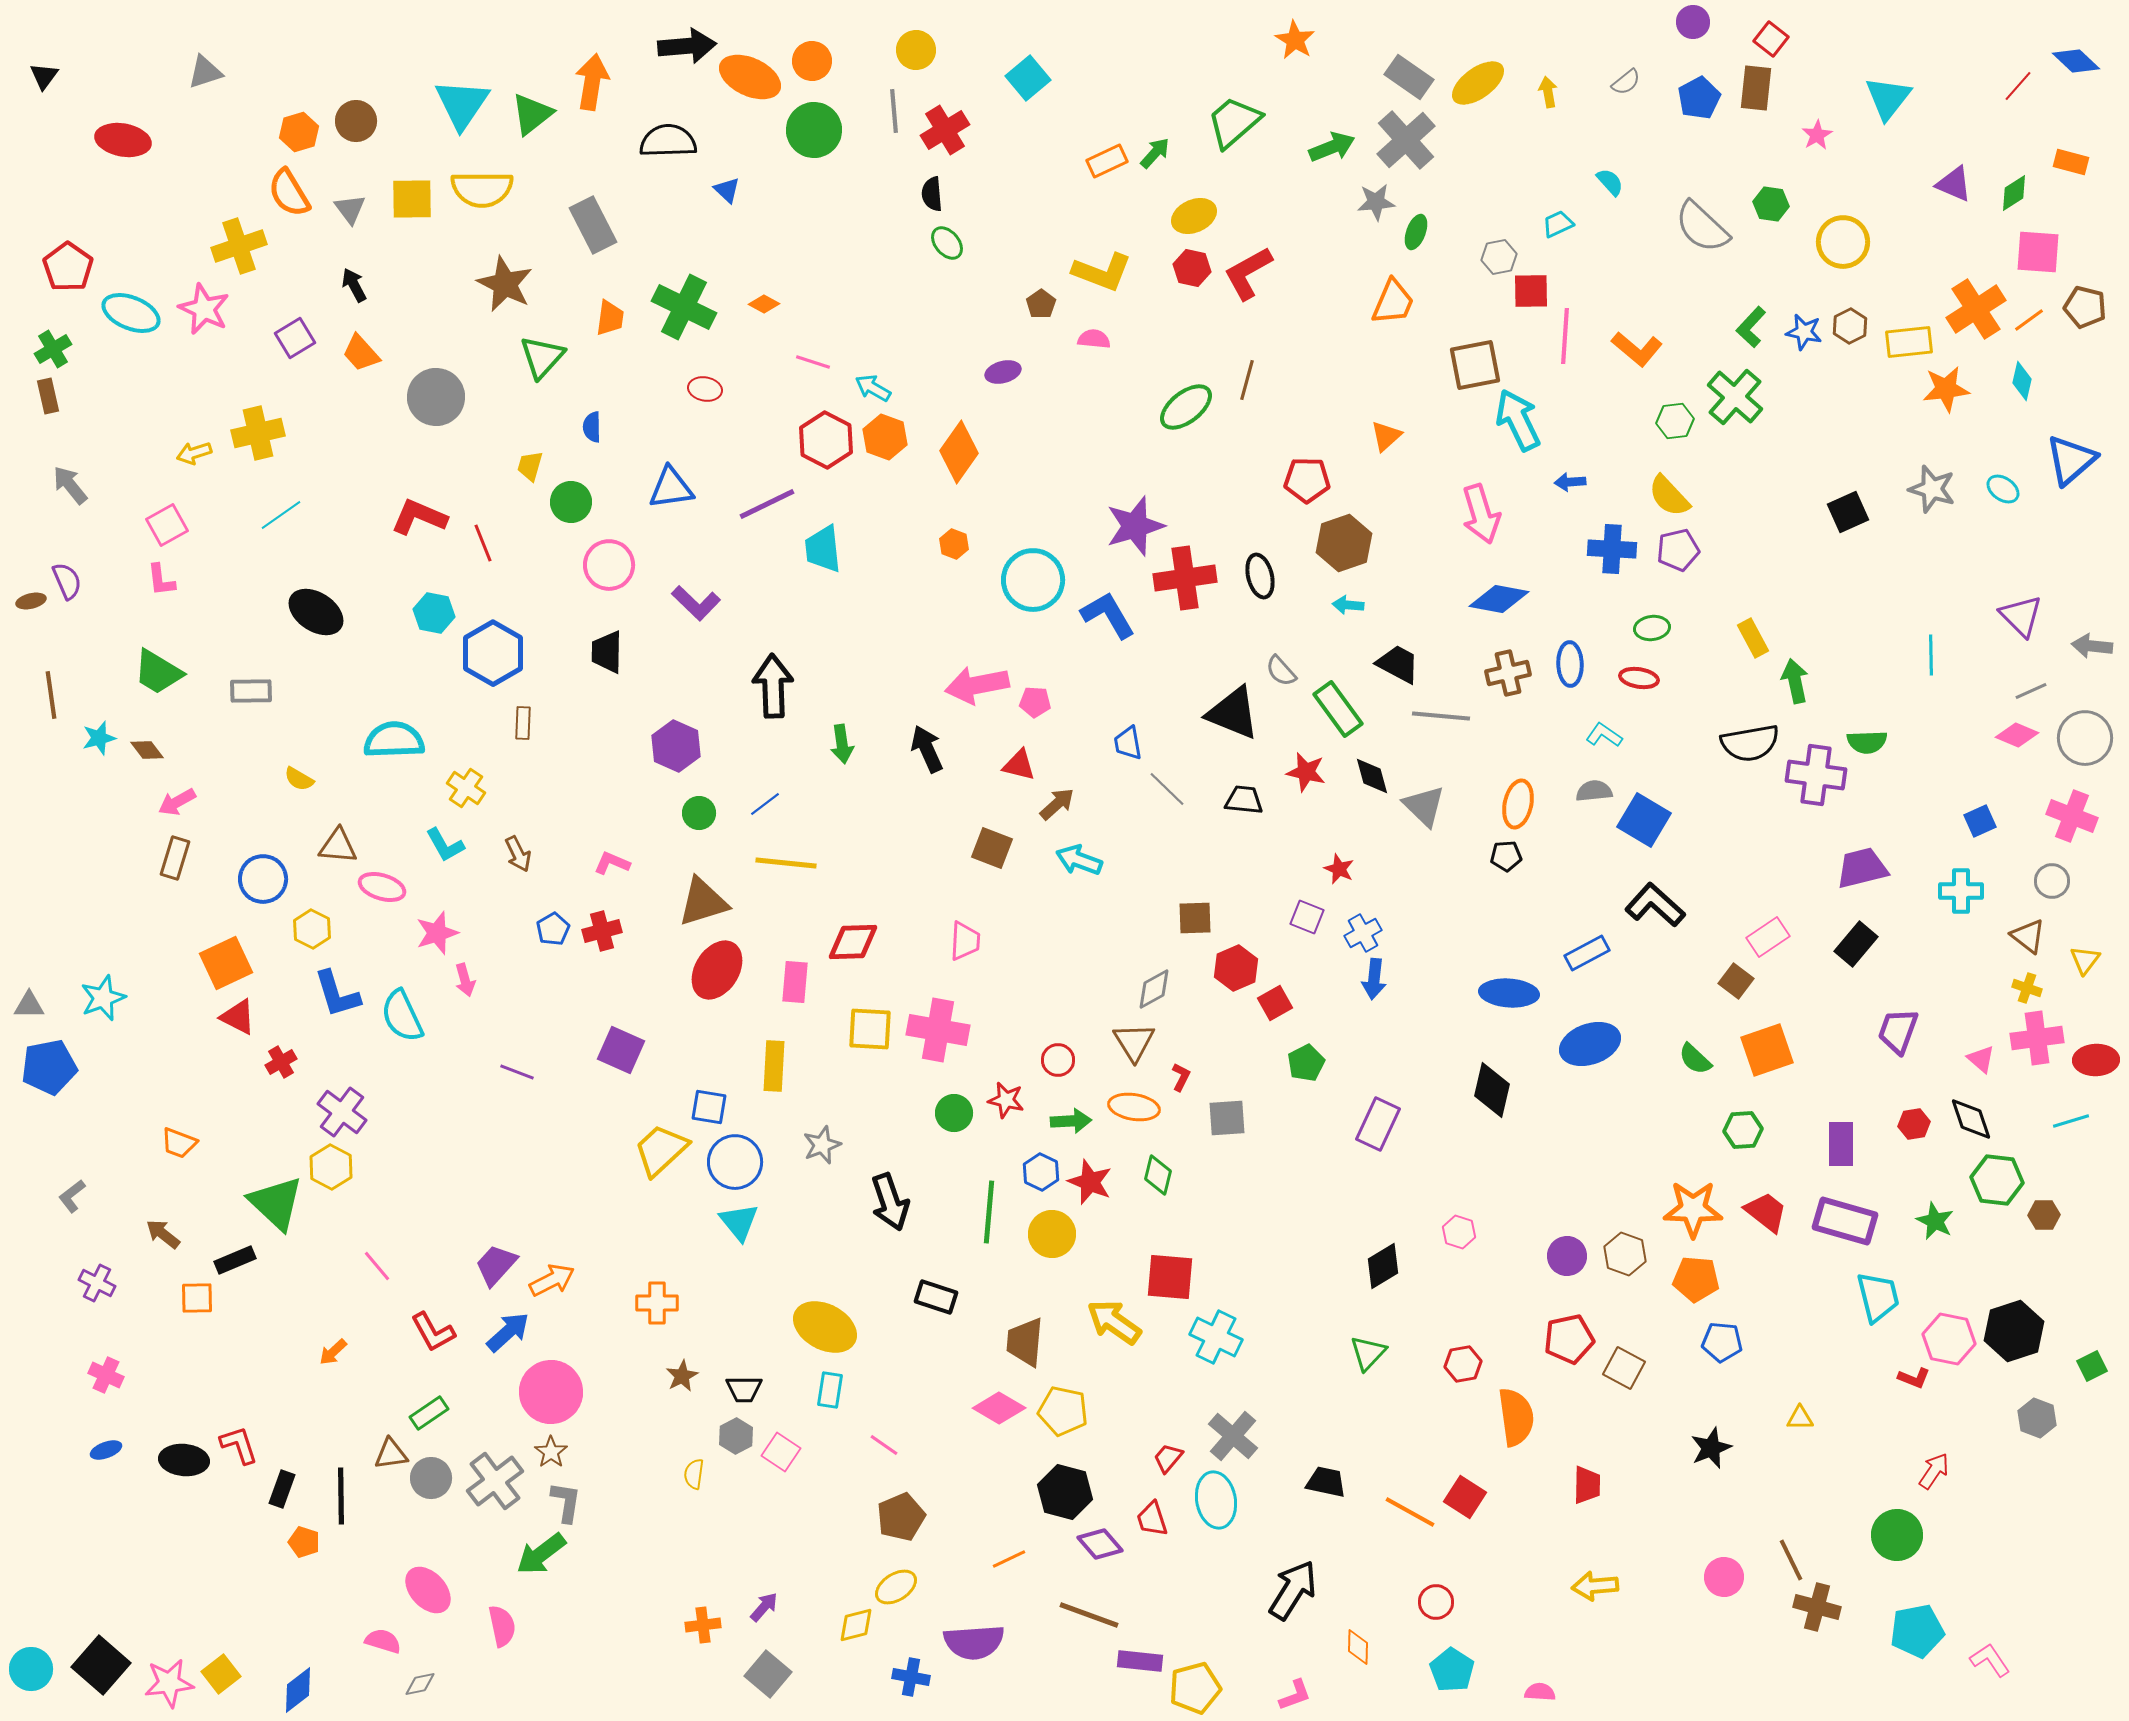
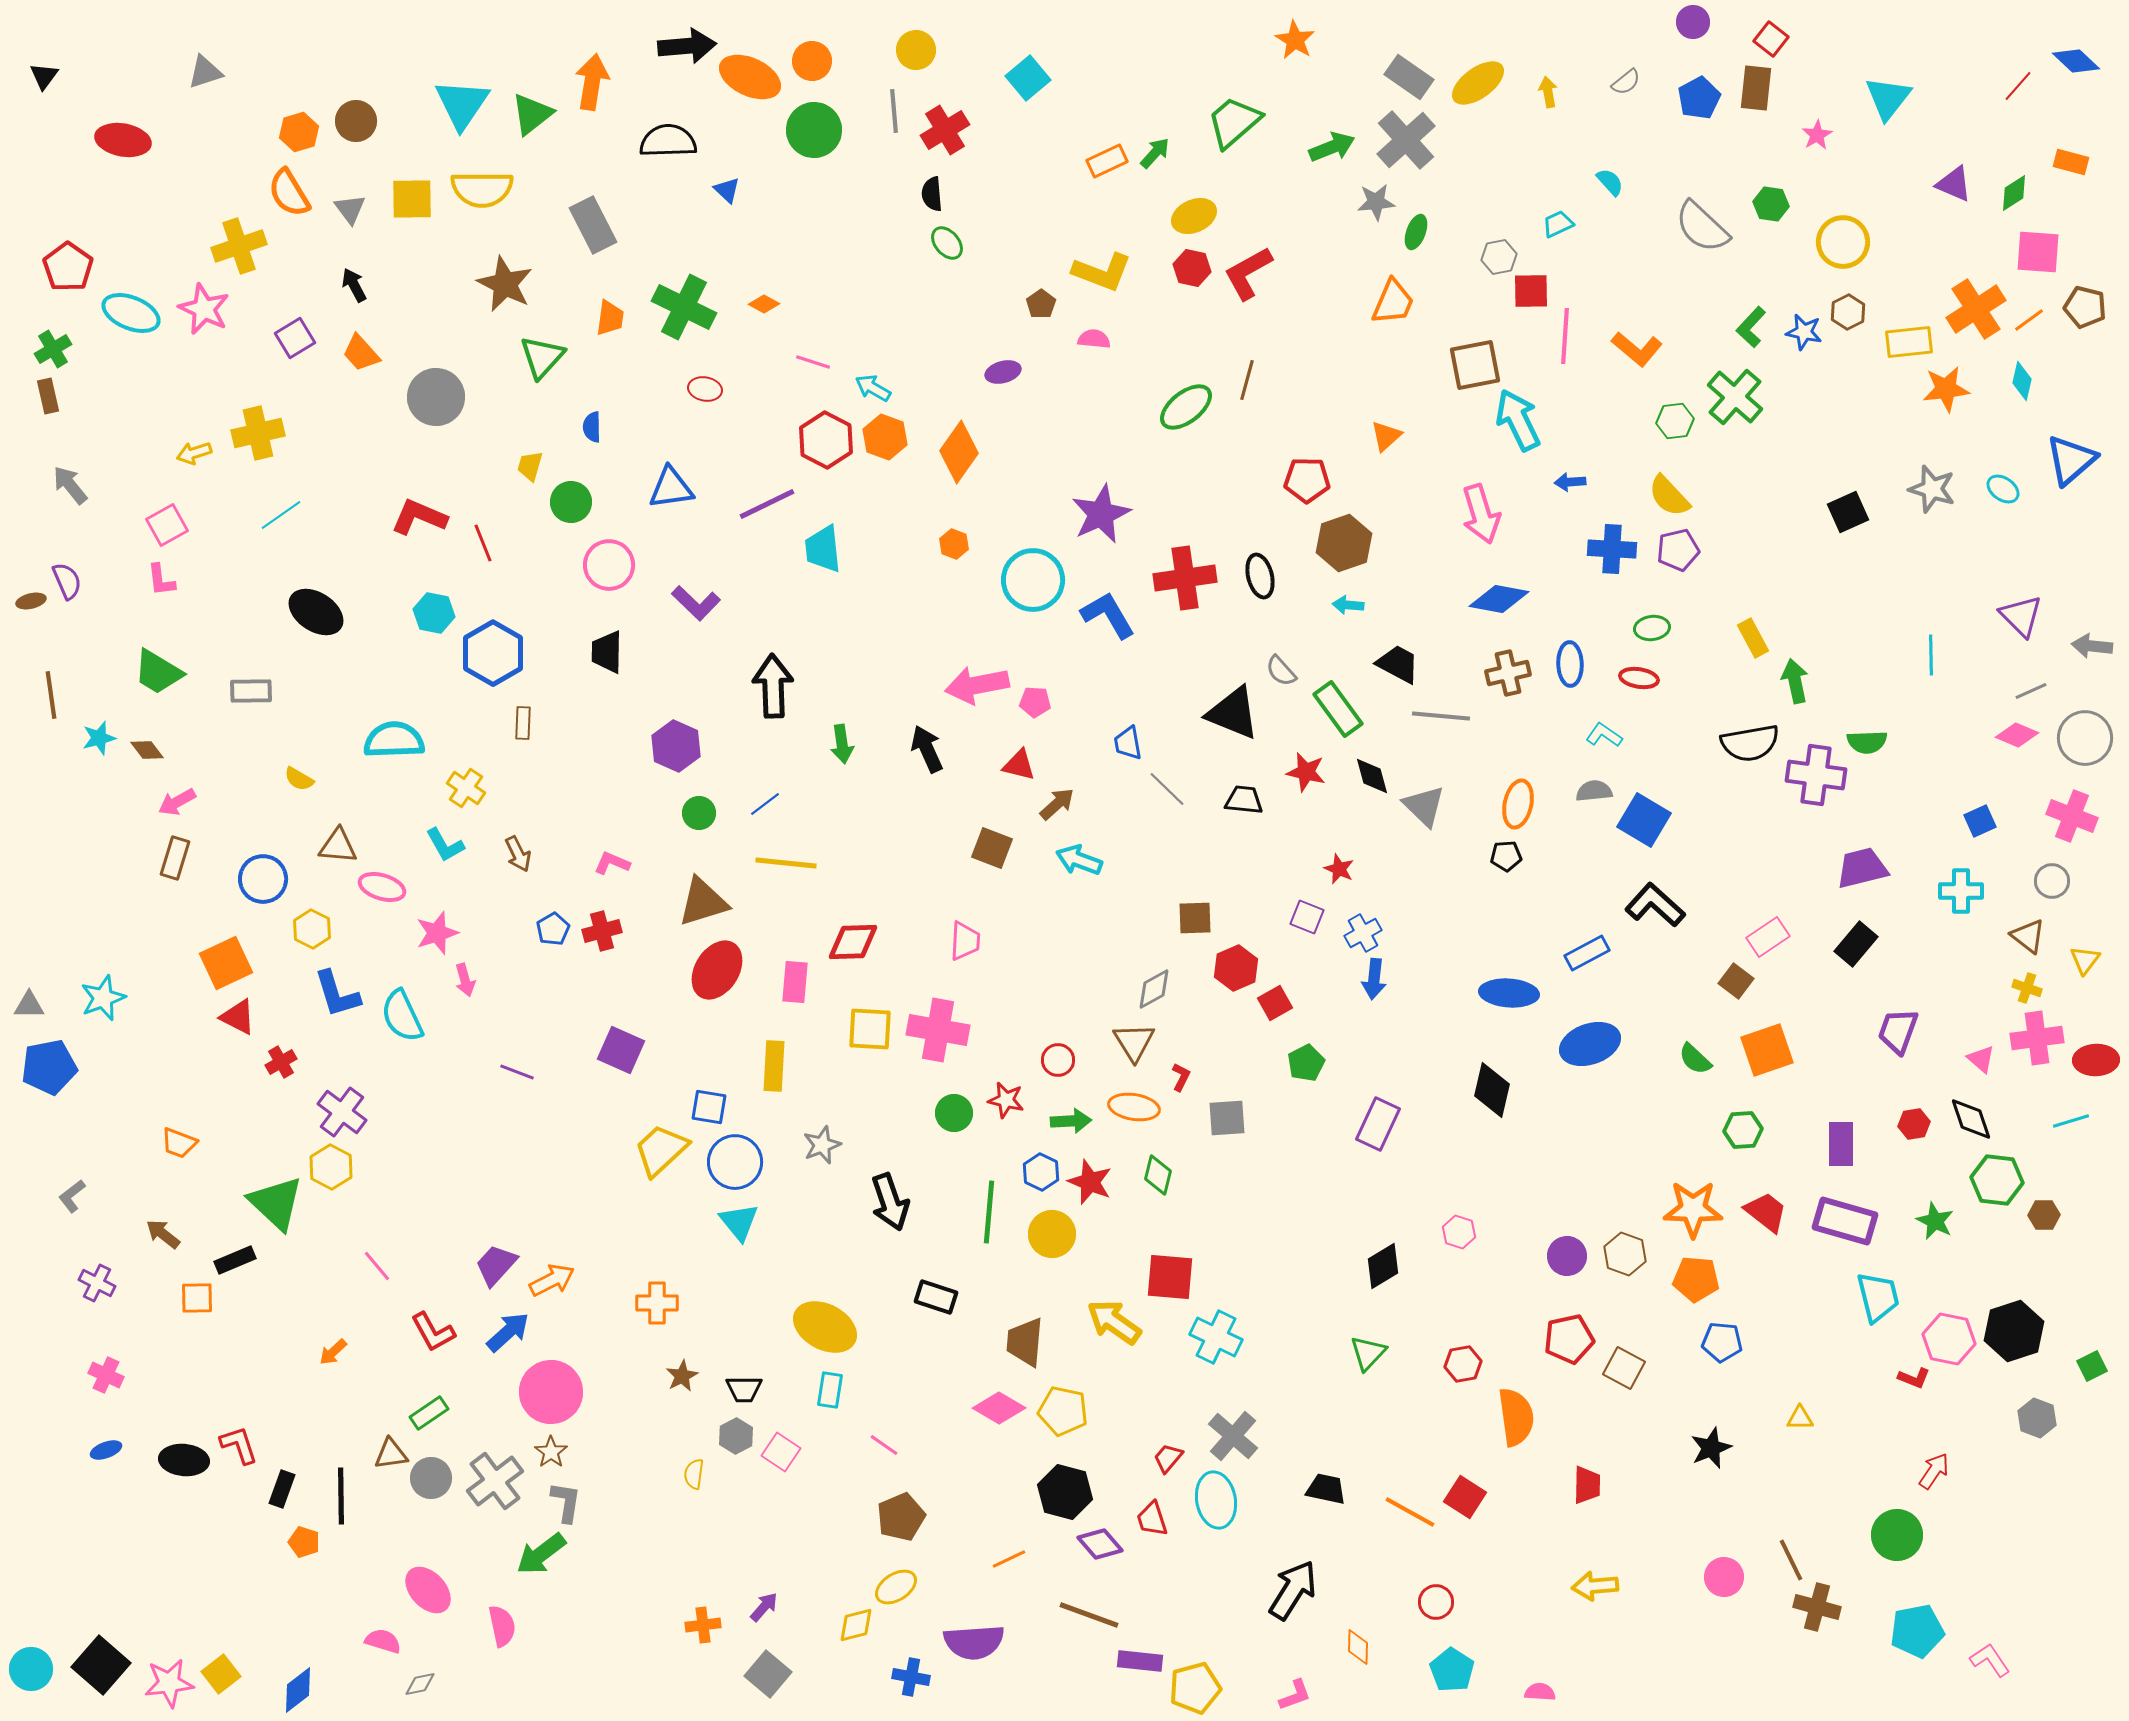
brown hexagon at (1850, 326): moved 2 px left, 14 px up
purple star at (1135, 526): moved 34 px left, 12 px up; rotated 8 degrees counterclockwise
black trapezoid at (1326, 1482): moved 7 px down
